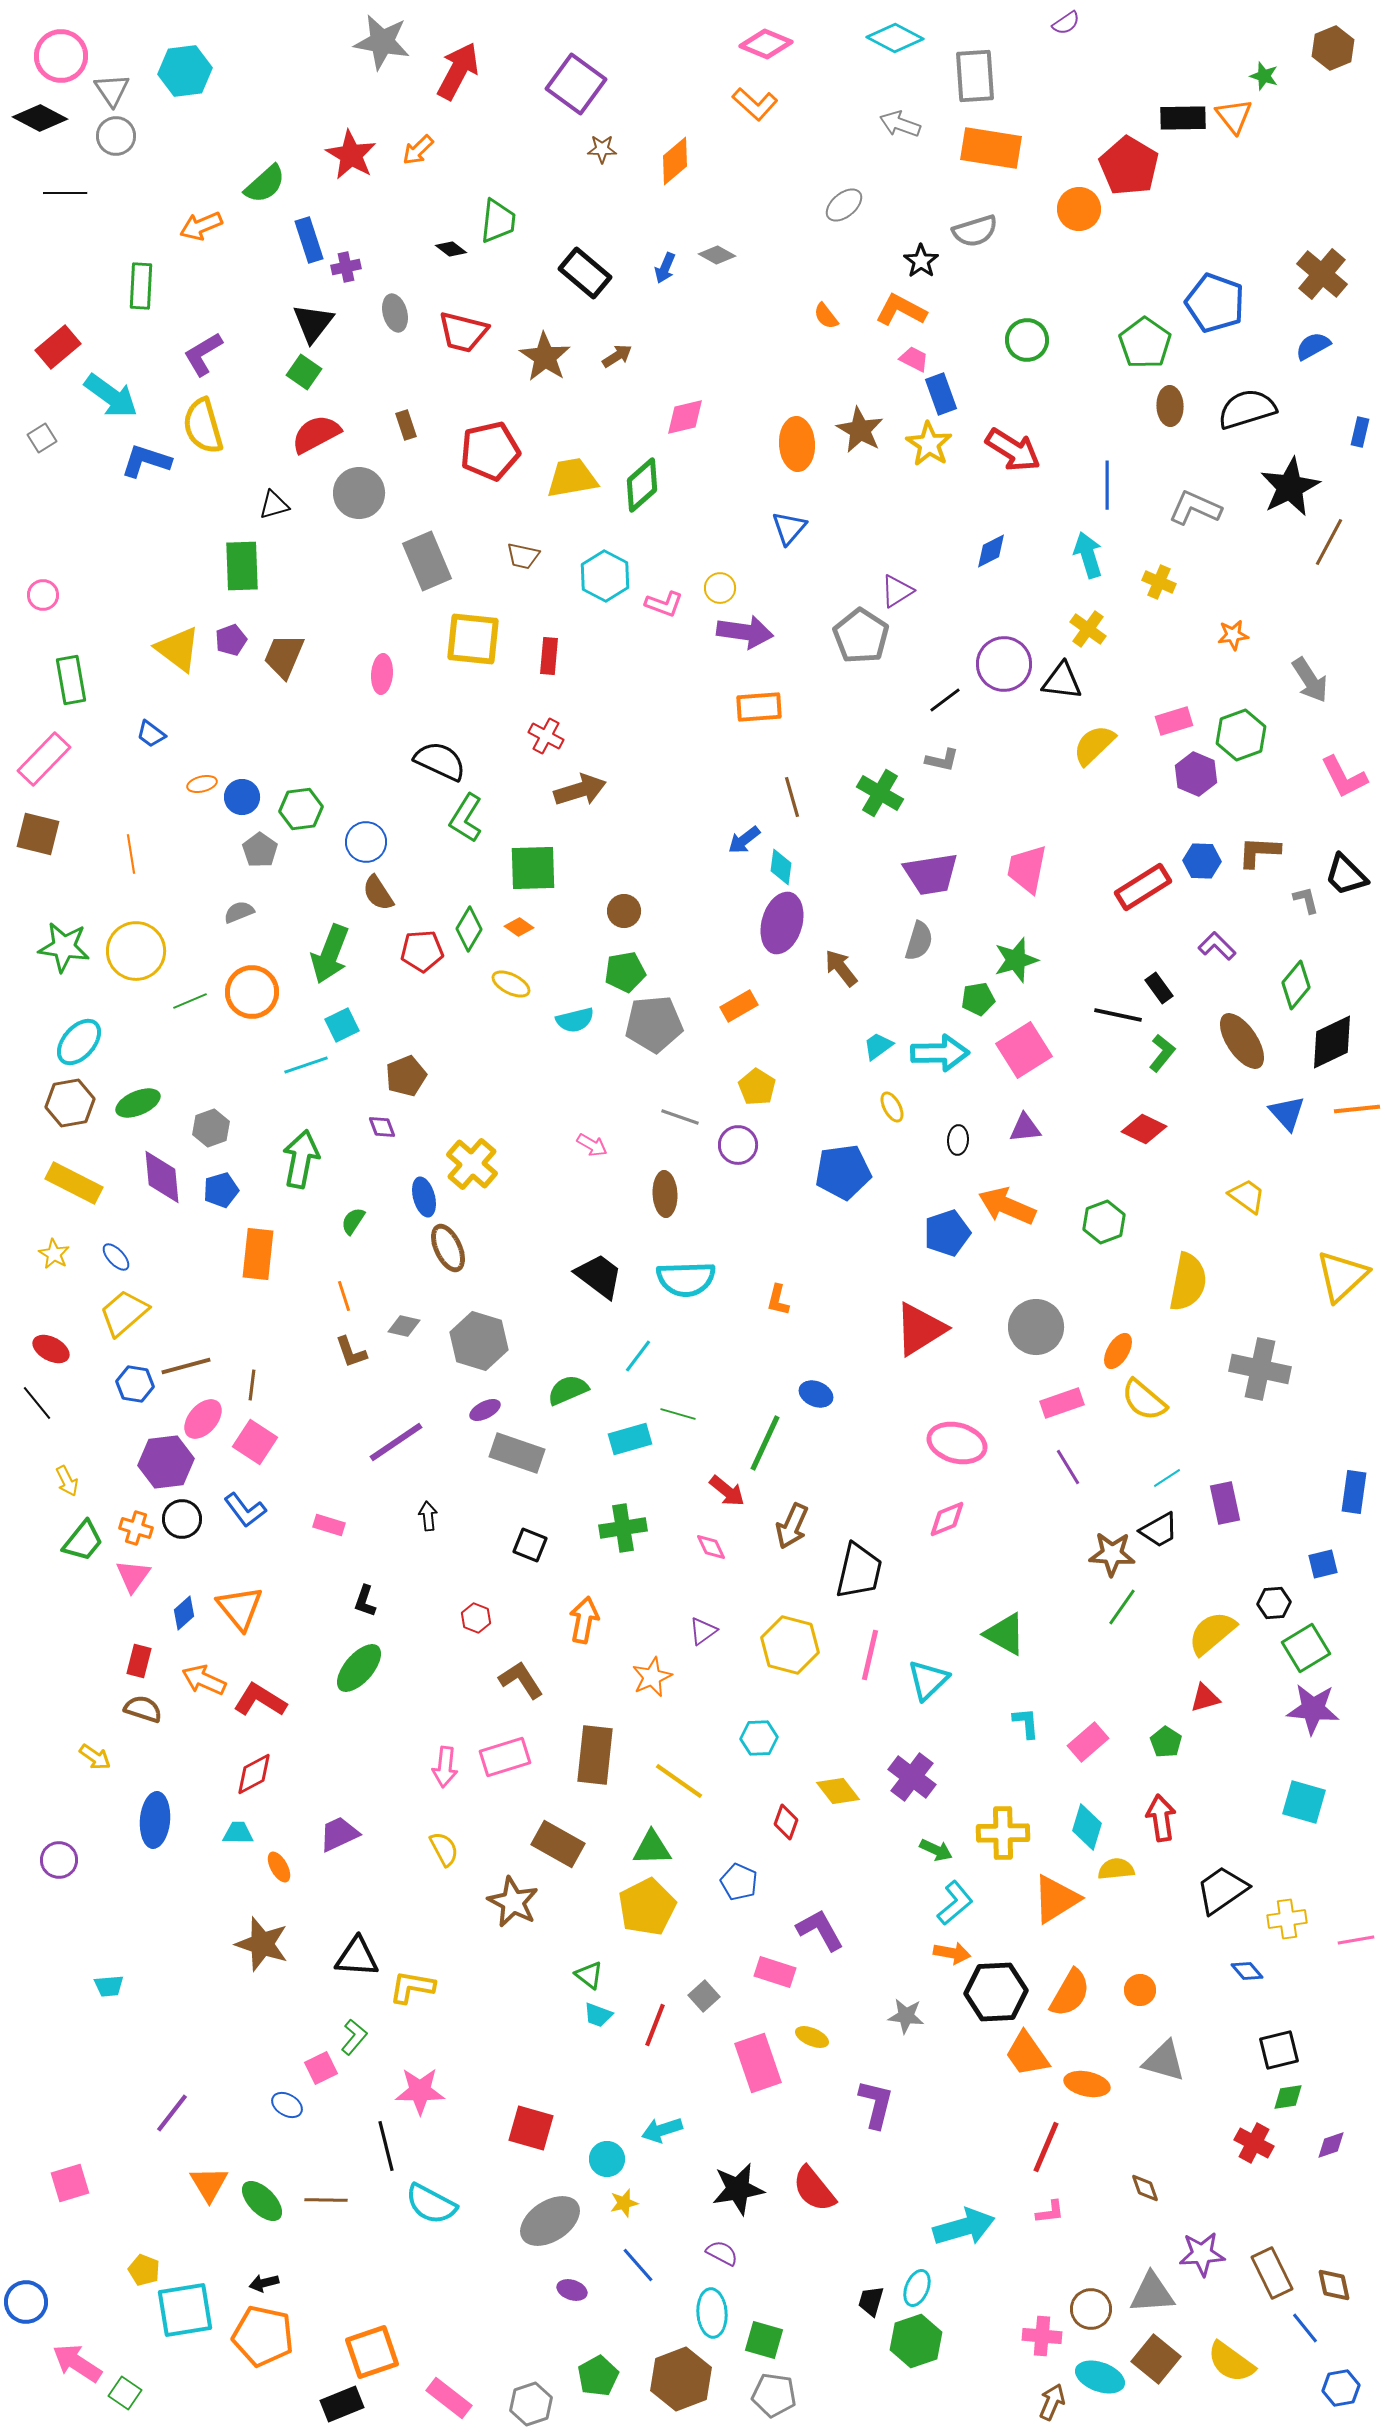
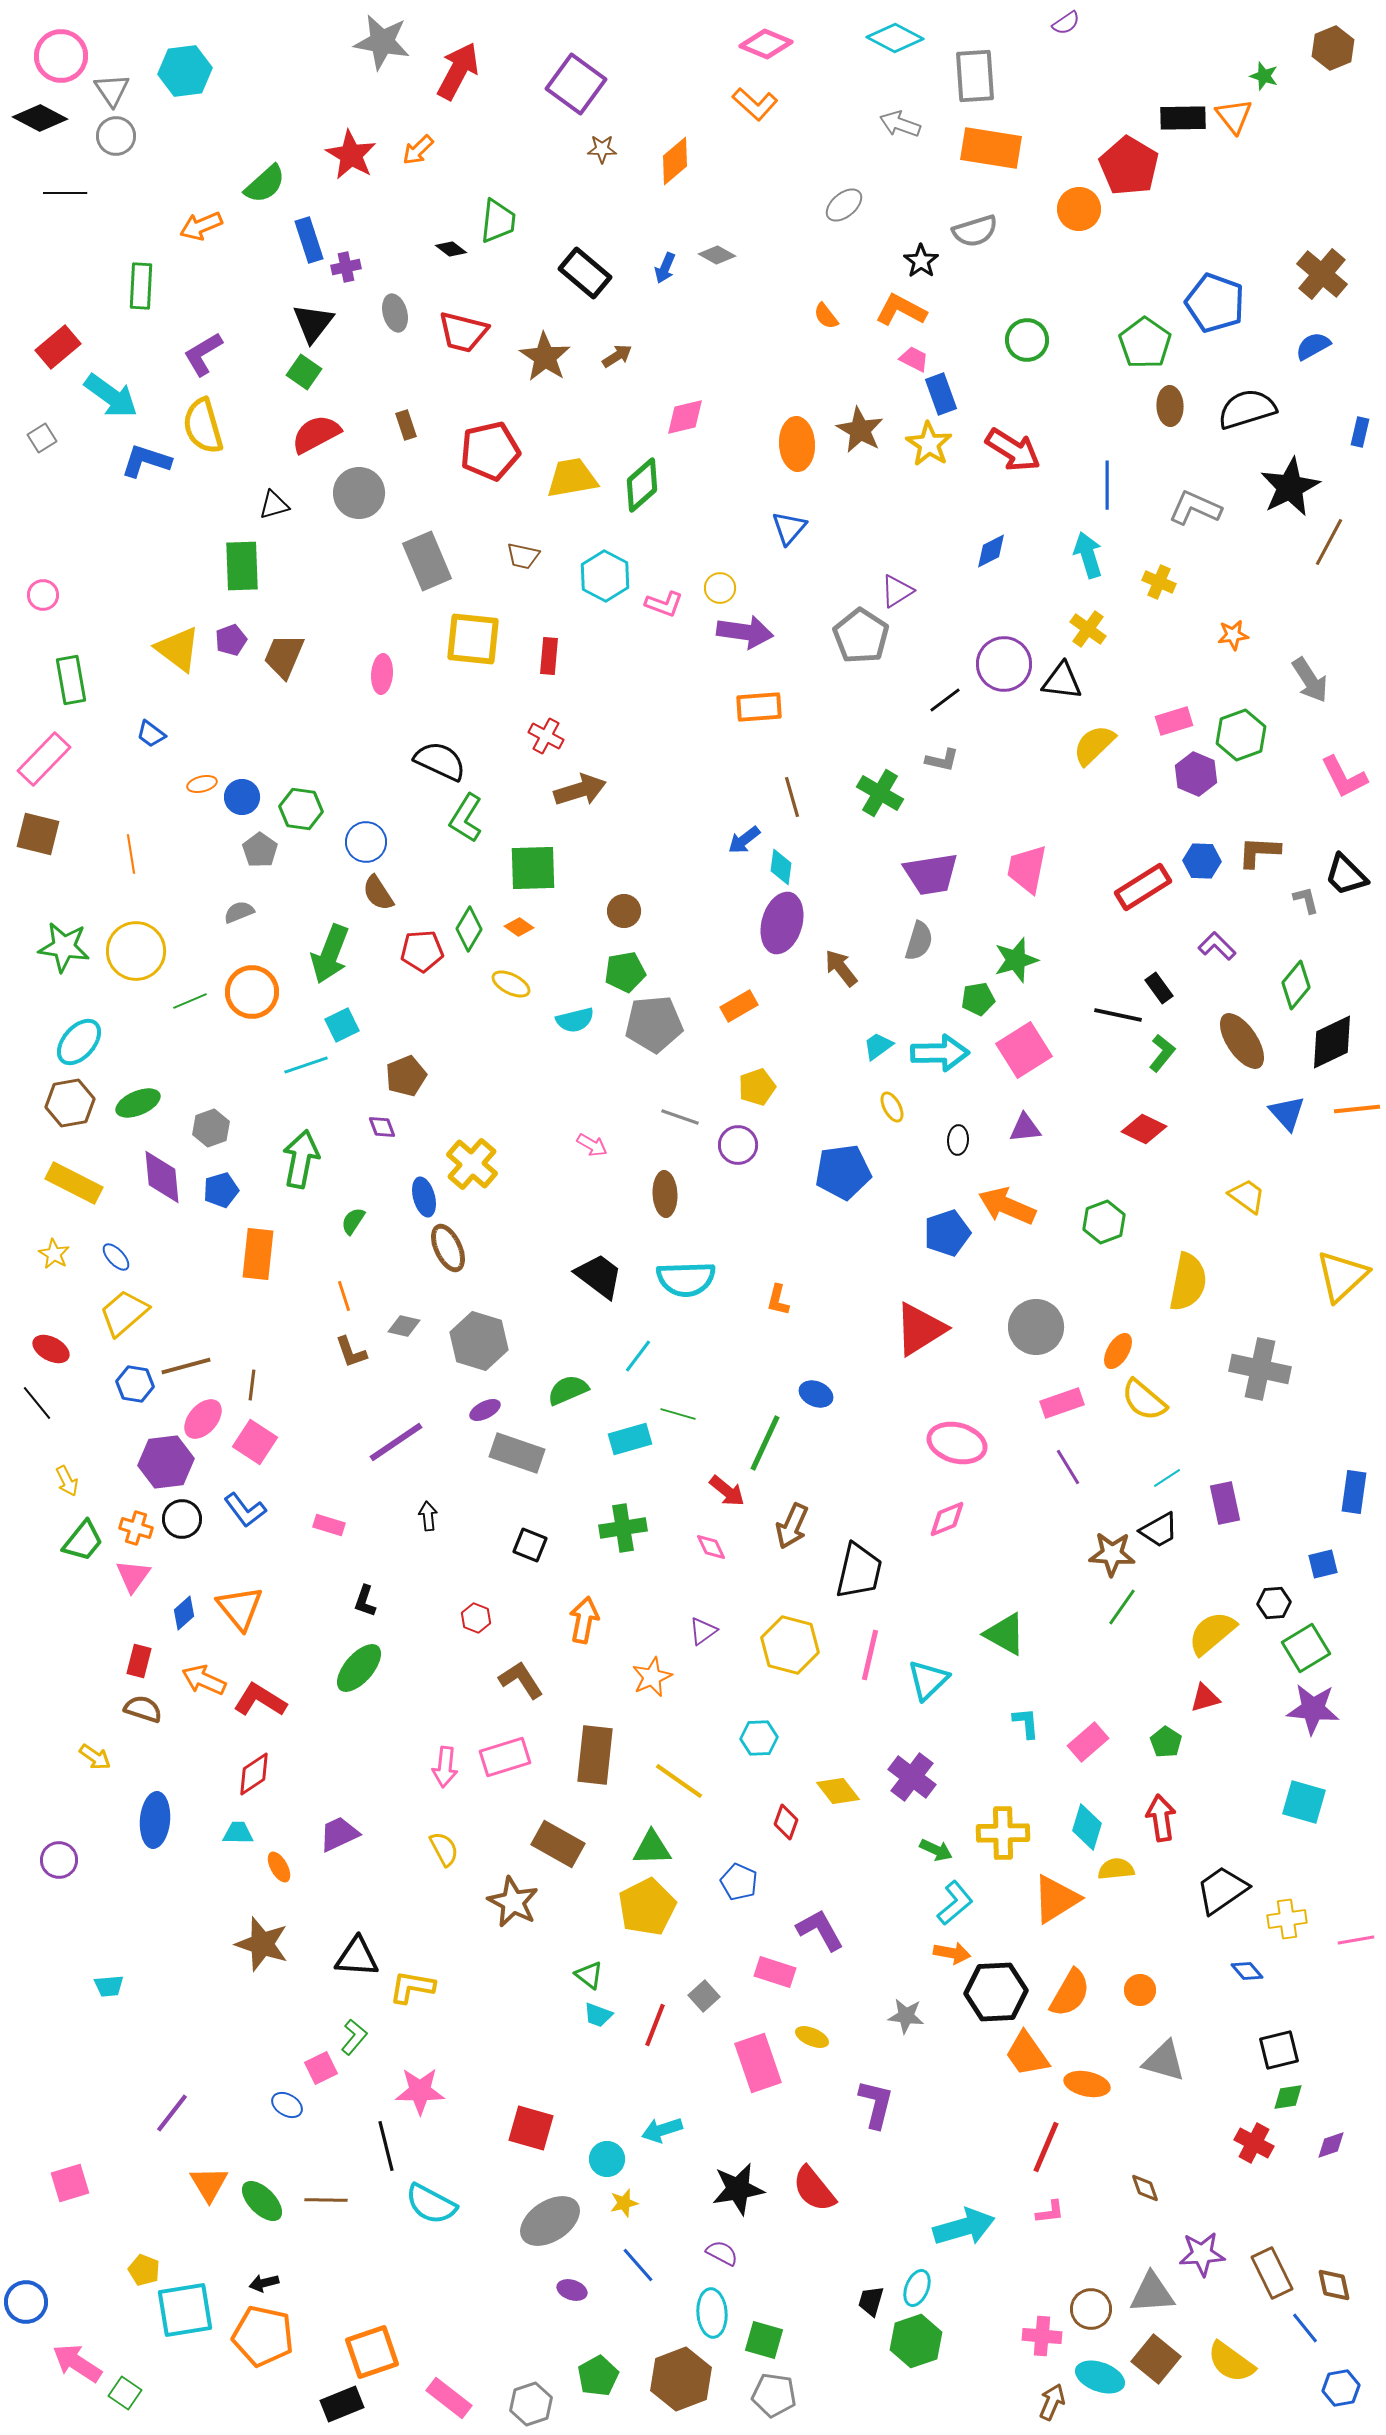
green hexagon at (301, 809): rotated 15 degrees clockwise
yellow pentagon at (757, 1087): rotated 21 degrees clockwise
red diamond at (254, 1774): rotated 6 degrees counterclockwise
